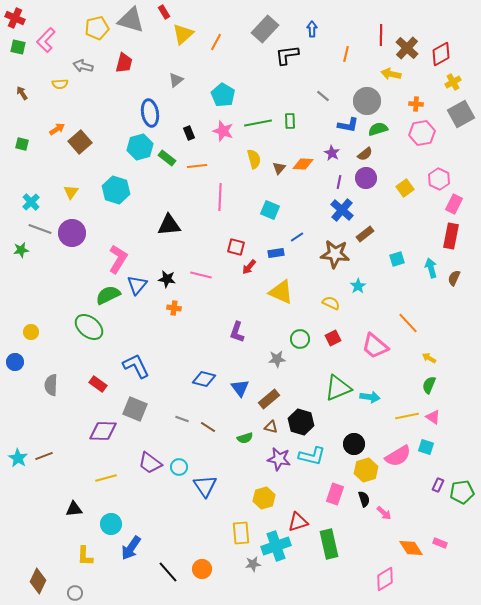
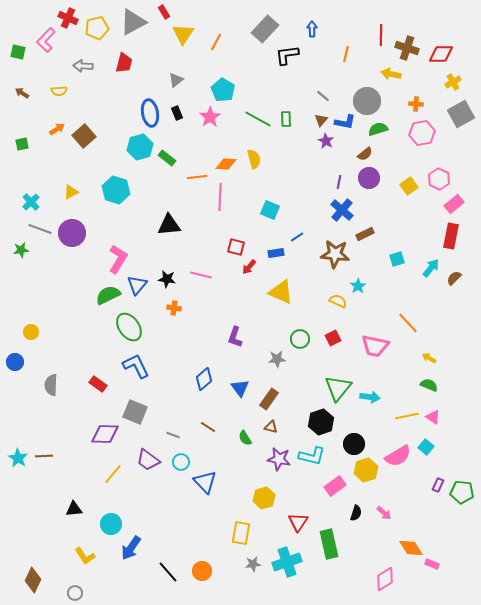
red cross at (15, 18): moved 53 px right
gray triangle at (131, 20): moved 2 px right, 2 px down; rotated 44 degrees counterclockwise
yellow triangle at (183, 34): rotated 15 degrees counterclockwise
green square at (18, 47): moved 5 px down
brown cross at (407, 48): rotated 25 degrees counterclockwise
red diamond at (441, 54): rotated 30 degrees clockwise
gray arrow at (83, 66): rotated 12 degrees counterclockwise
yellow semicircle at (60, 84): moved 1 px left, 7 px down
brown arrow at (22, 93): rotated 24 degrees counterclockwise
cyan pentagon at (223, 95): moved 5 px up
green rectangle at (290, 121): moved 4 px left, 2 px up
green line at (258, 123): moved 4 px up; rotated 40 degrees clockwise
blue L-shape at (348, 125): moved 3 px left, 3 px up
pink star at (223, 131): moved 13 px left, 14 px up; rotated 20 degrees clockwise
black rectangle at (189, 133): moved 12 px left, 20 px up
brown square at (80, 142): moved 4 px right, 6 px up
green square at (22, 144): rotated 24 degrees counterclockwise
purple star at (332, 153): moved 6 px left, 12 px up
orange diamond at (303, 164): moved 77 px left
orange line at (197, 166): moved 11 px down
brown triangle at (279, 168): moved 42 px right, 48 px up
purple circle at (366, 178): moved 3 px right
yellow square at (405, 188): moved 4 px right, 2 px up
yellow triangle at (71, 192): rotated 28 degrees clockwise
pink rectangle at (454, 204): rotated 24 degrees clockwise
brown rectangle at (365, 234): rotated 12 degrees clockwise
cyan arrow at (431, 268): rotated 54 degrees clockwise
brown semicircle at (454, 278): rotated 21 degrees clockwise
yellow semicircle at (331, 303): moved 7 px right, 2 px up
green ellipse at (89, 327): moved 40 px right; rotated 16 degrees clockwise
purple L-shape at (237, 332): moved 2 px left, 5 px down
pink trapezoid at (375, 346): rotated 28 degrees counterclockwise
blue diamond at (204, 379): rotated 55 degrees counterclockwise
green semicircle at (429, 385): rotated 90 degrees clockwise
green triangle at (338, 388): rotated 28 degrees counterclockwise
brown rectangle at (269, 399): rotated 15 degrees counterclockwise
gray square at (135, 409): moved 3 px down
gray line at (182, 419): moved 9 px left, 16 px down
black hexagon at (301, 422): moved 20 px right; rotated 25 degrees clockwise
purple diamond at (103, 431): moved 2 px right, 3 px down
green semicircle at (245, 438): rotated 77 degrees clockwise
cyan square at (426, 447): rotated 21 degrees clockwise
brown line at (44, 456): rotated 18 degrees clockwise
purple trapezoid at (150, 463): moved 2 px left, 3 px up
cyan circle at (179, 467): moved 2 px right, 5 px up
yellow line at (106, 478): moved 7 px right, 4 px up; rotated 35 degrees counterclockwise
blue triangle at (205, 486): moved 4 px up; rotated 10 degrees counterclockwise
green pentagon at (462, 492): rotated 15 degrees clockwise
pink rectangle at (335, 494): moved 8 px up; rotated 35 degrees clockwise
black semicircle at (364, 499): moved 8 px left, 14 px down; rotated 35 degrees clockwise
red triangle at (298, 522): rotated 40 degrees counterclockwise
yellow rectangle at (241, 533): rotated 15 degrees clockwise
pink rectangle at (440, 543): moved 8 px left, 21 px down
cyan cross at (276, 546): moved 11 px right, 16 px down
yellow L-shape at (85, 556): rotated 35 degrees counterclockwise
orange circle at (202, 569): moved 2 px down
brown diamond at (38, 581): moved 5 px left, 1 px up
